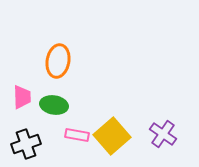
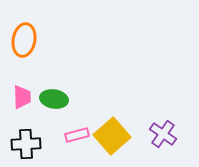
orange ellipse: moved 34 px left, 21 px up
green ellipse: moved 6 px up
pink rectangle: rotated 25 degrees counterclockwise
black cross: rotated 16 degrees clockwise
